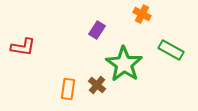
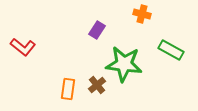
orange cross: rotated 12 degrees counterclockwise
red L-shape: rotated 30 degrees clockwise
green star: rotated 27 degrees counterclockwise
brown cross: rotated 12 degrees clockwise
